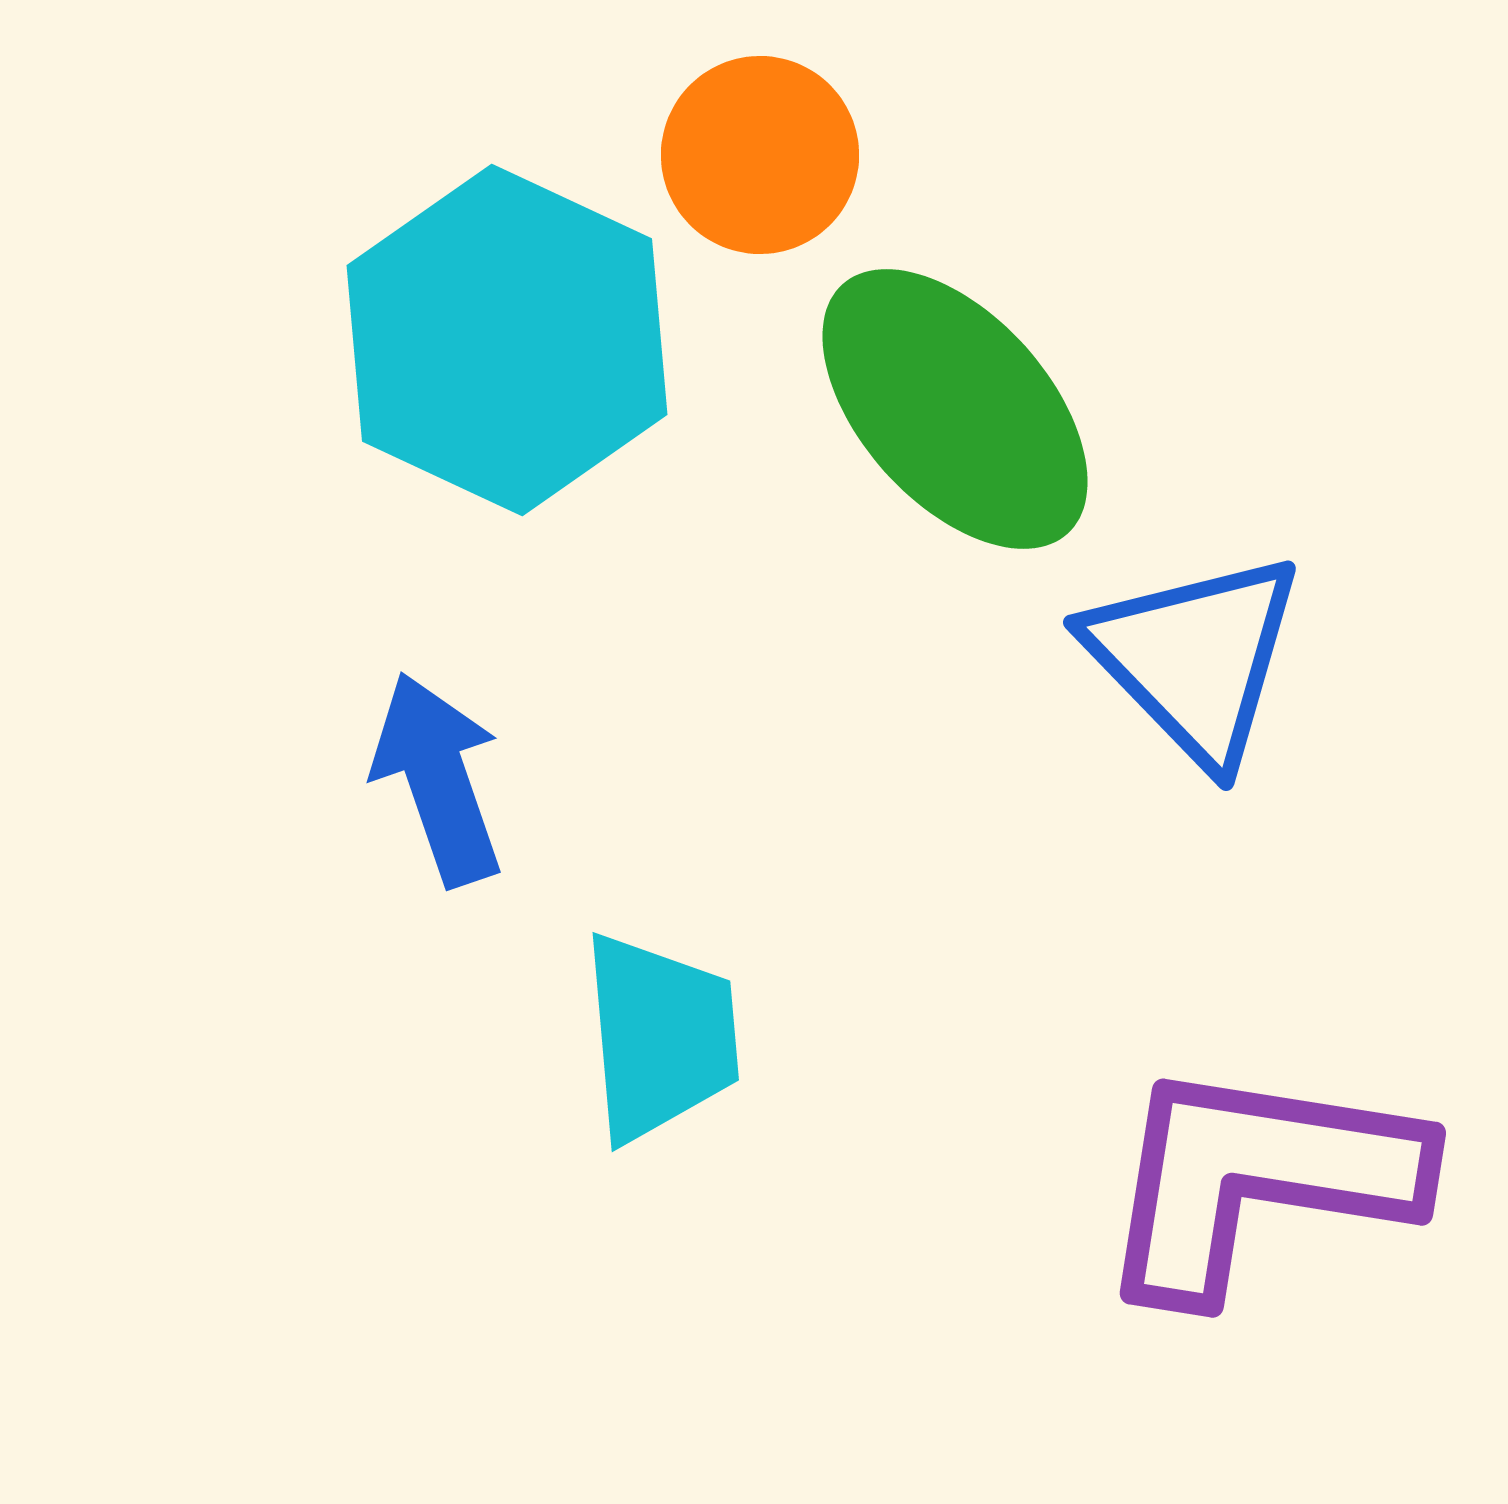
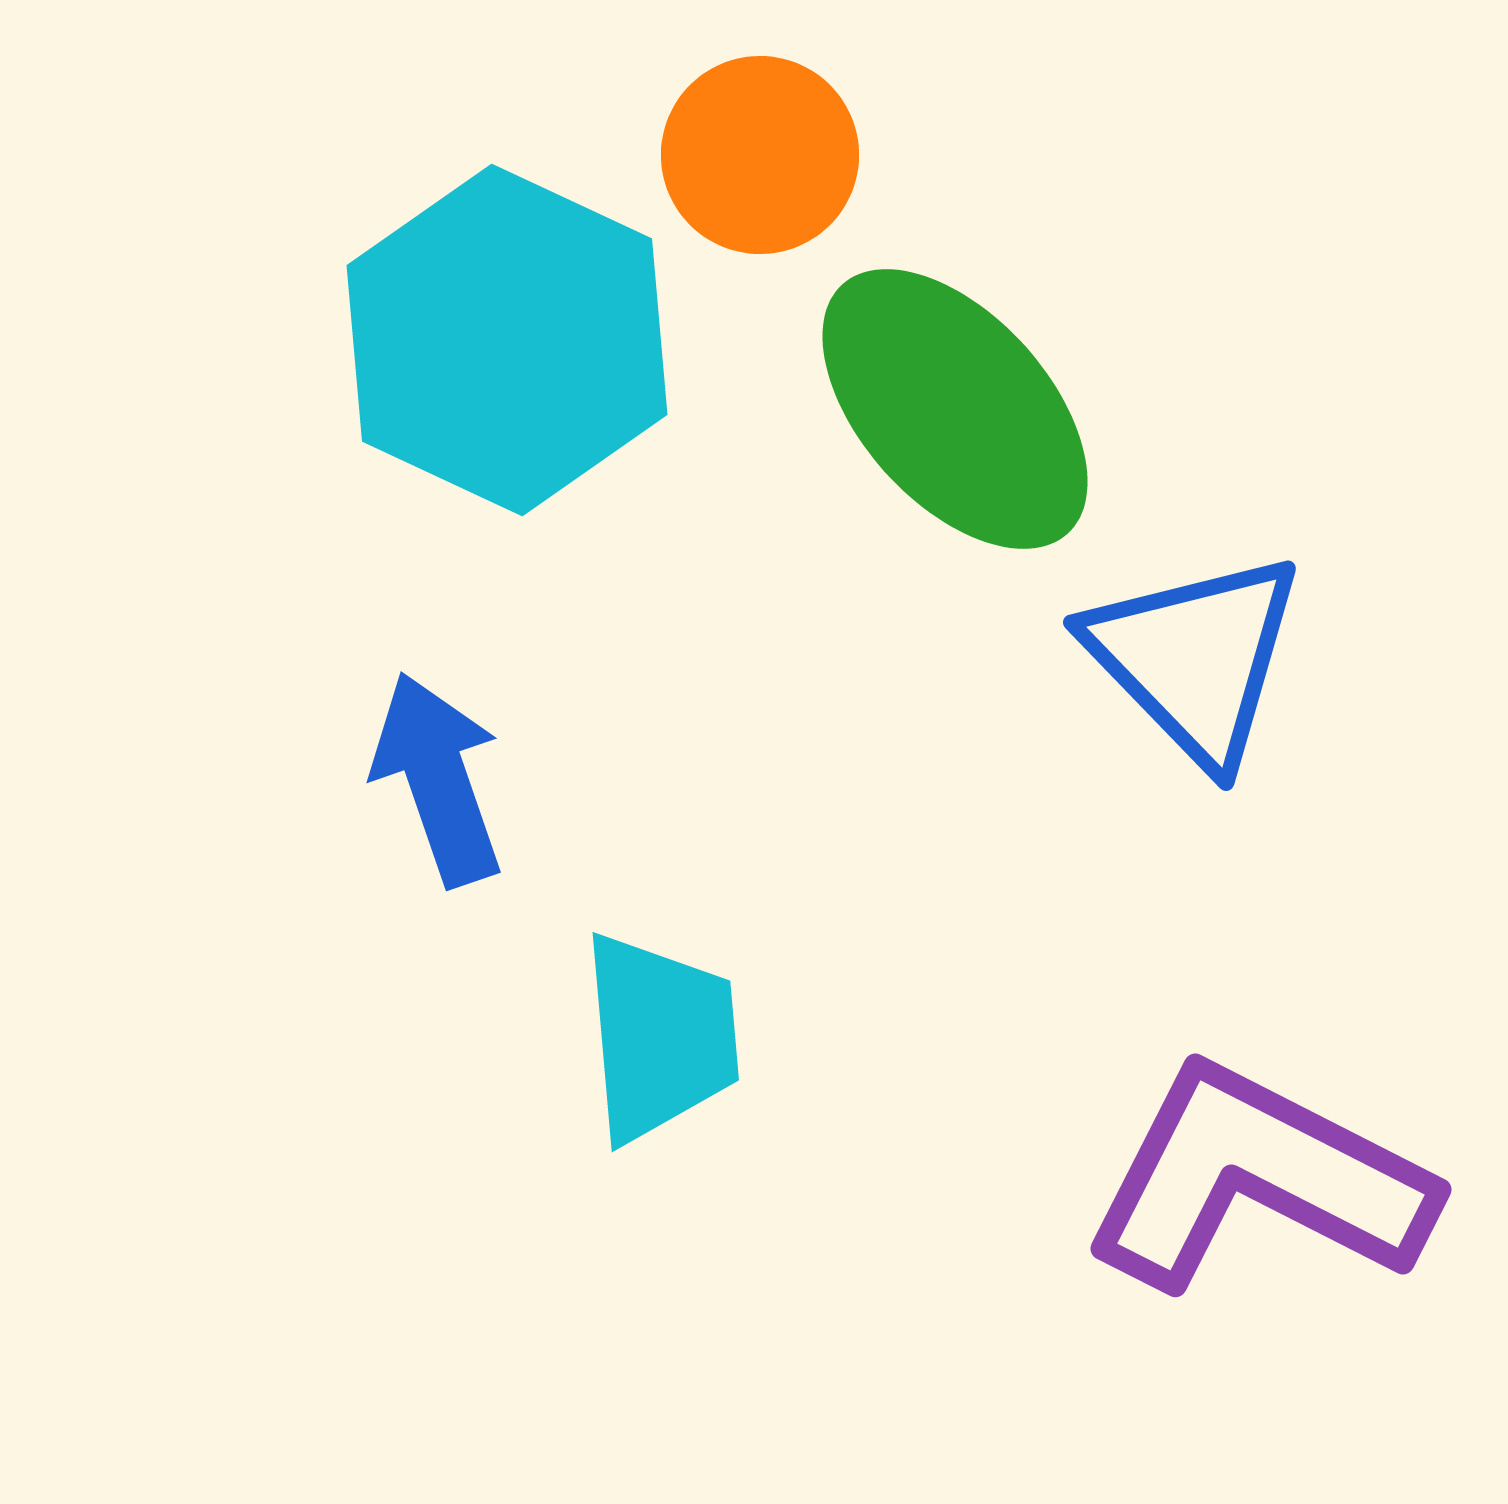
purple L-shape: rotated 18 degrees clockwise
